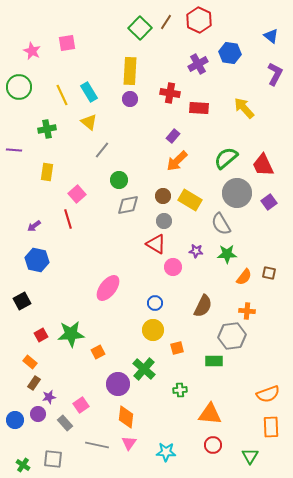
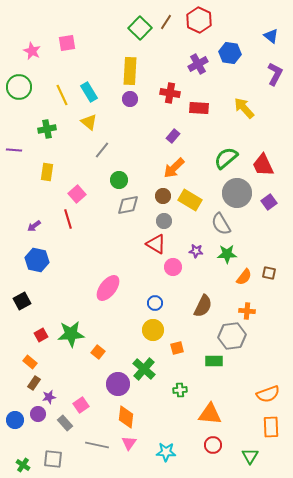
orange arrow at (177, 161): moved 3 px left, 7 px down
orange square at (98, 352): rotated 24 degrees counterclockwise
